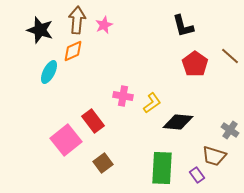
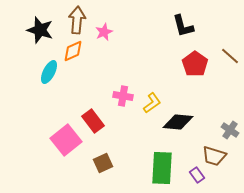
pink star: moved 7 px down
brown square: rotated 12 degrees clockwise
